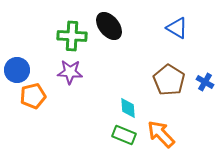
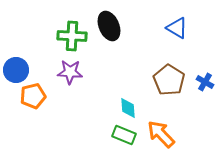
black ellipse: rotated 16 degrees clockwise
blue circle: moved 1 px left
